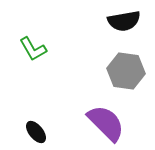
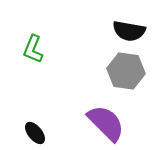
black semicircle: moved 5 px right, 10 px down; rotated 20 degrees clockwise
green L-shape: rotated 52 degrees clockwise
black ellipse: moved 1 px left, 1 px down
